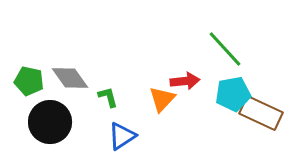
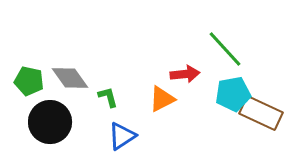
red arrow: moved 7 px up
orange triangle: rotated 20 degrees clockwise
